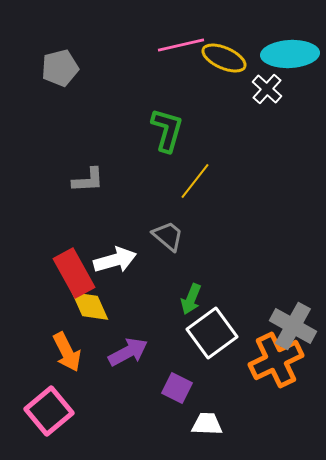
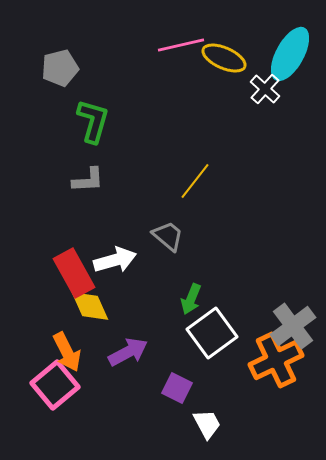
cyan ellipse: rotated 58 degrees counterclockwise
white cross: moved 2 px left
green L-shape: moved 74 px left, 9 px up
gray cross: rotated 24 degrees clockwise
pink square: moved 6 px right, 26 px up
white trapezoid: rotated 60 degrees clockwise
